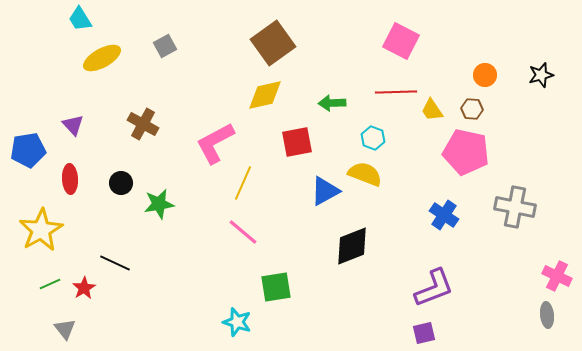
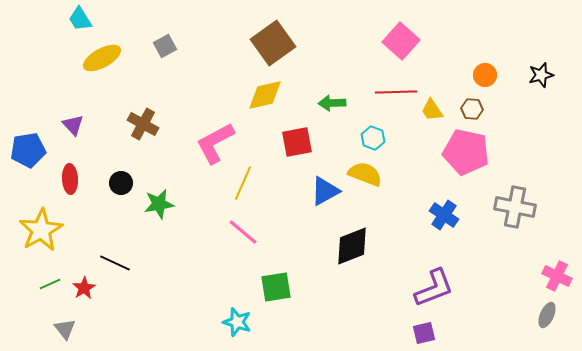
pink square: rotated 15 degrees clockwise
gray ellipse: rotated 30 degrees clockwise
